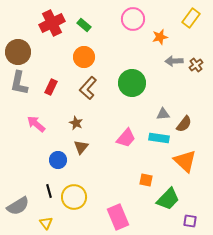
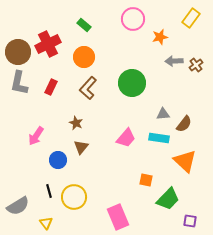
red cross: moved 4 px left, 21 px down
pink arrow: moved 12 px down; rotated 96 degrees counterclockwise
